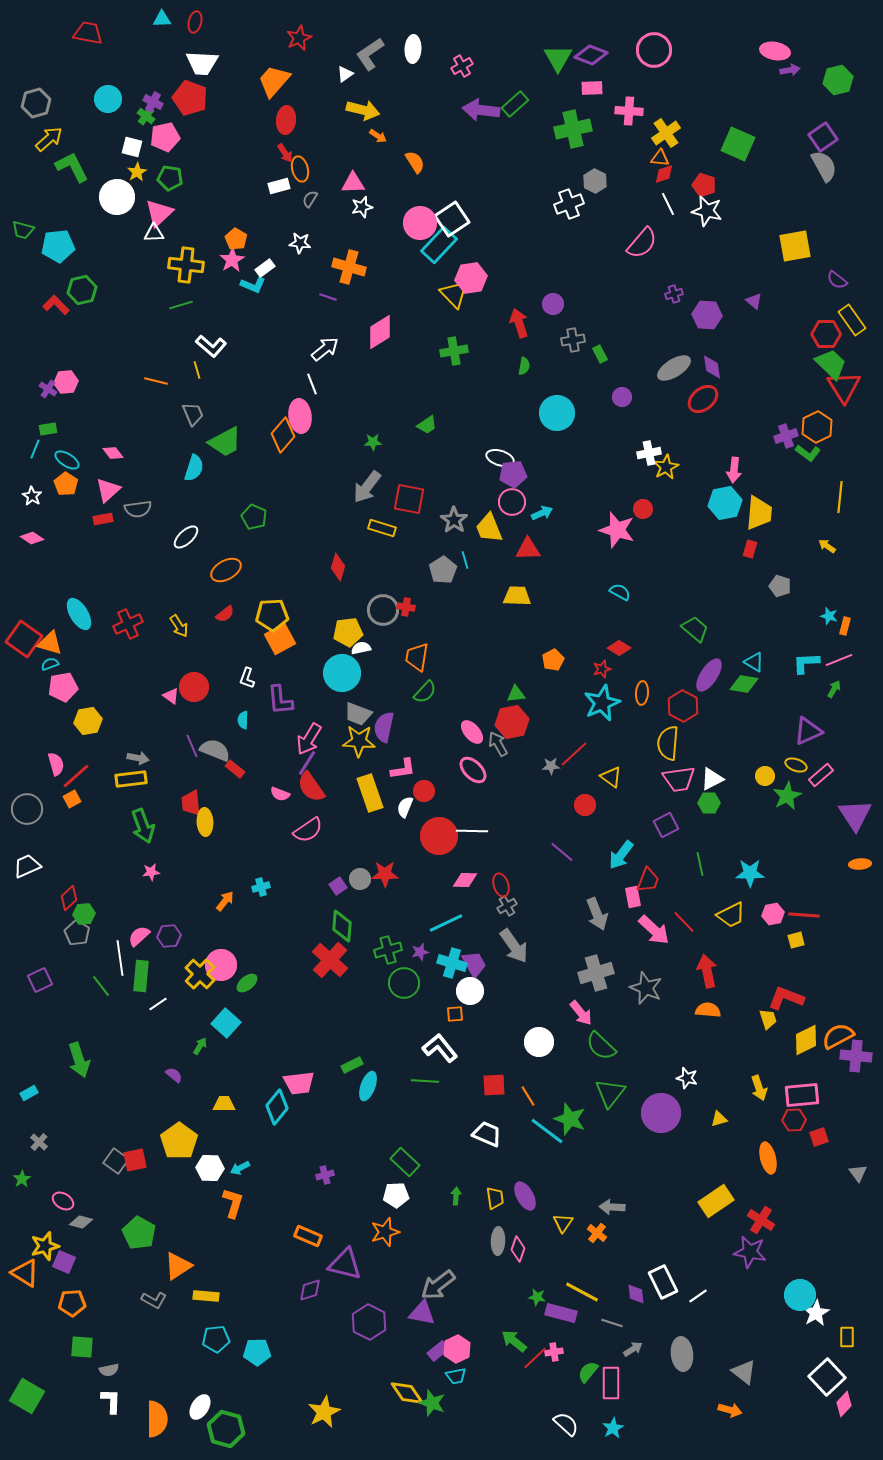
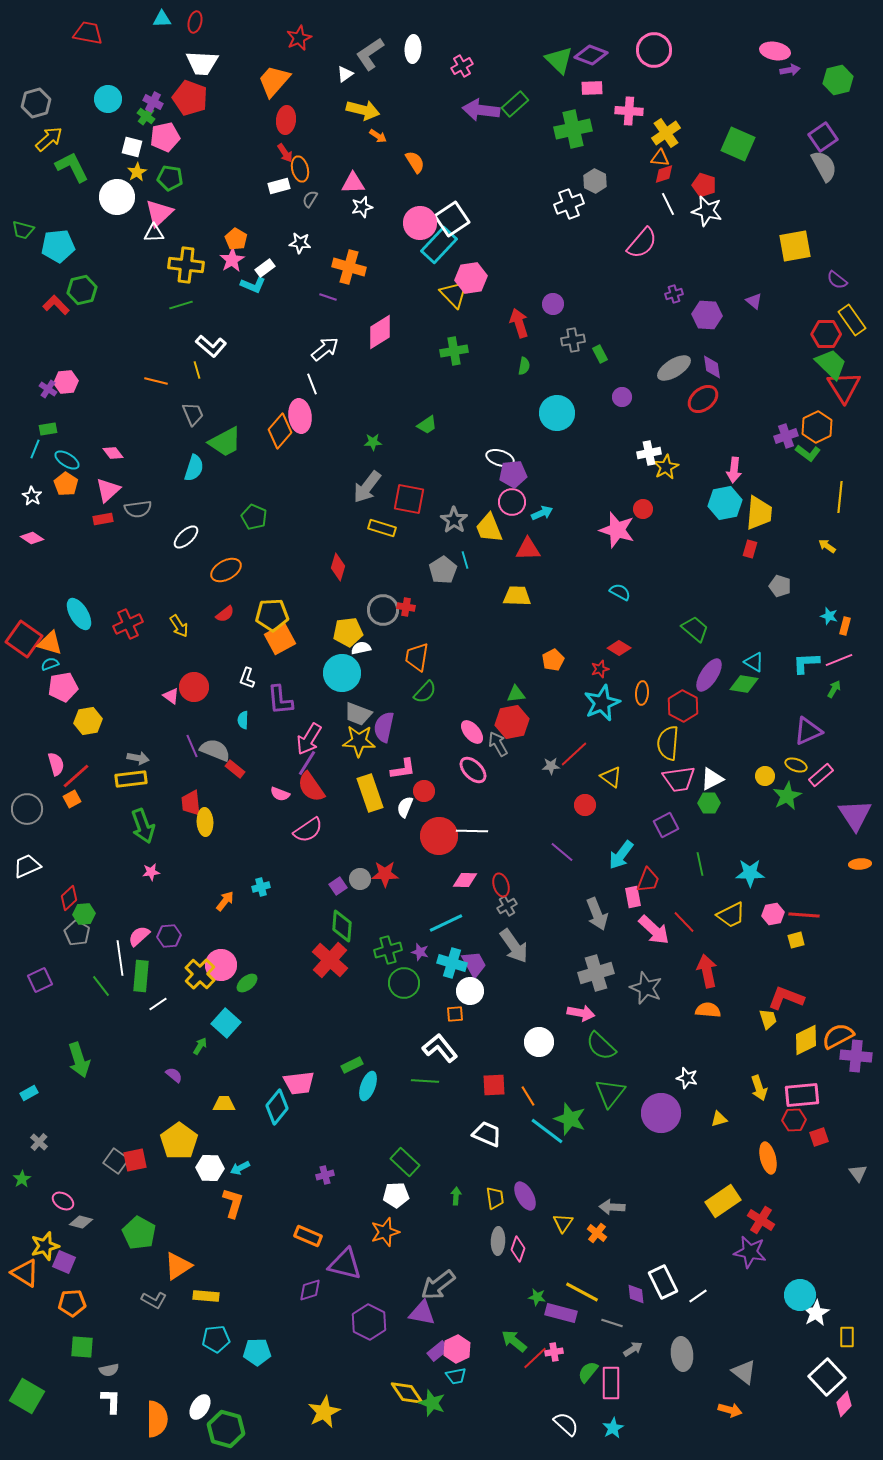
green triangle at (558, 58): moved 1 px right, 2 px down; rotated 16 degrees counterclockwise
orange diamond at (283, 435): moved 3 px left, 4 px up
red star at (602, 669): moved 2 px left
purple star at (420, 952): rotated 30 degrees clockwise
pink arrow at (581, 1013): rotated 40 degrees counterclockwise
yellow rectangle at (716, 1201): moved 7 px right
